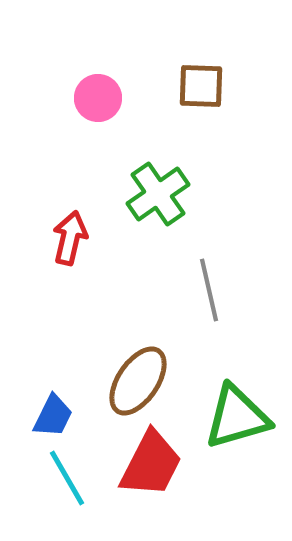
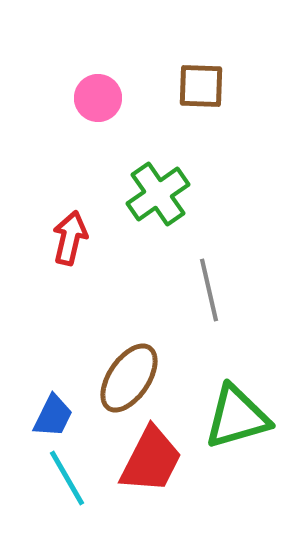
brown ellipse: moved 9 px left, 3 px up
red trapezoid: moved 4 px up
